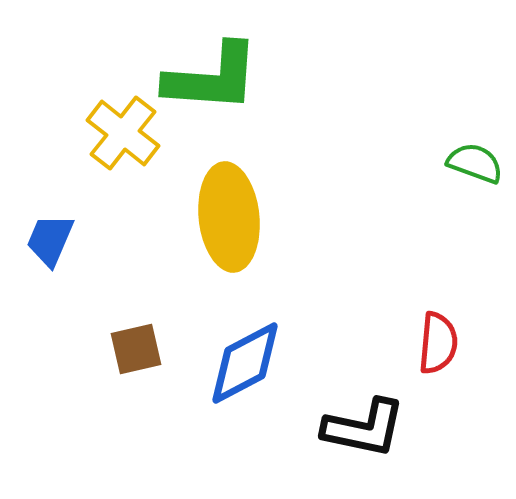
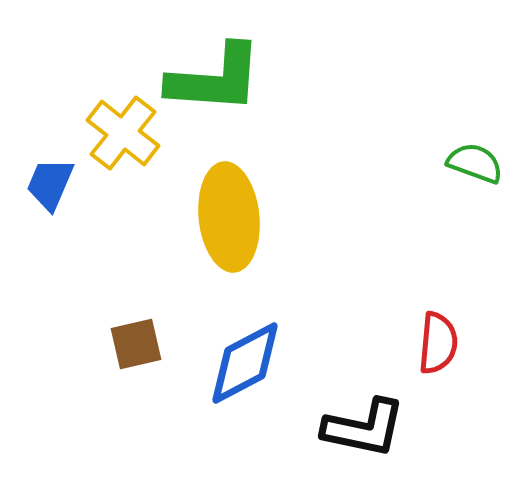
green L-shape: moved 3 px right, 1 px down
blue trapezoid: moved 56 px up
brown square: moved 5 px up
